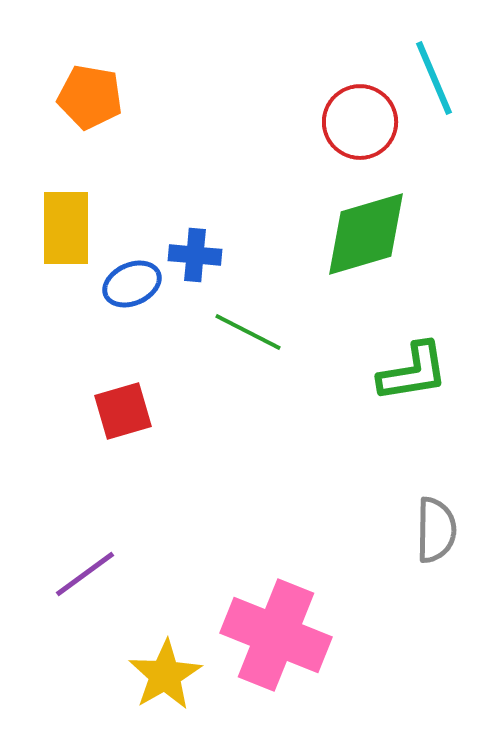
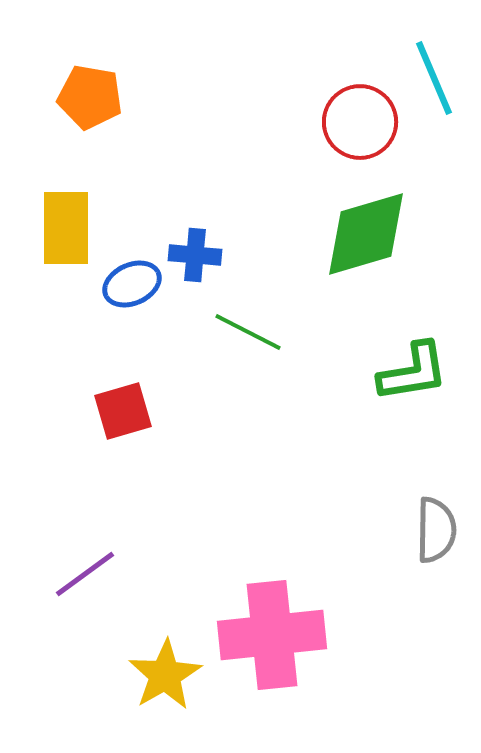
pink cross: moved 4 px left; rotated 28 degrees counterclockwise
